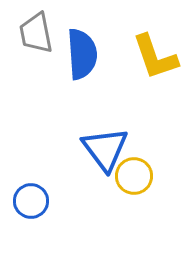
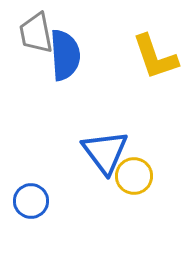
blue semicircle: moved 17 px left, 1 px down
blue triangle: moved 3 px down
